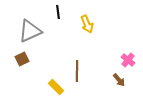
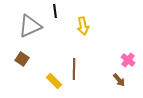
black line: moved 3 px left, 1 px up
yellow arrow: moved 4 px left, 2 px down; rotated 12 degrees clockwise
gray triangle: moved 5 px up
brown square: rotated 32 degrees counterclockwise
brown line: moved 3 px left, 2 px up
yellow rectangle: moved 2 px left, 6 px up
